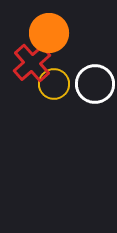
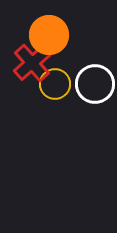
orange circle: moved 2 px down
yellow circle: moved 1 px right
